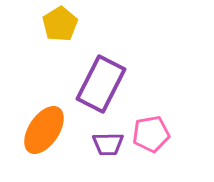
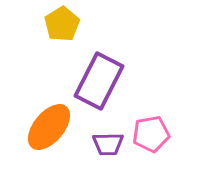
yellow pentagon: moved 2 px right
purple rectangle: moved 2 px left, 3 px up
orange ellipse: moved 5 px right, 3 px up; rotated 6 degrees clockwise
